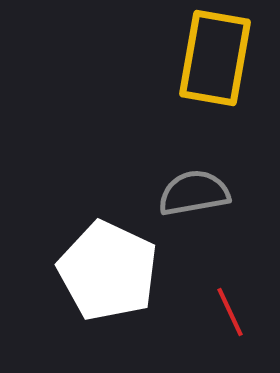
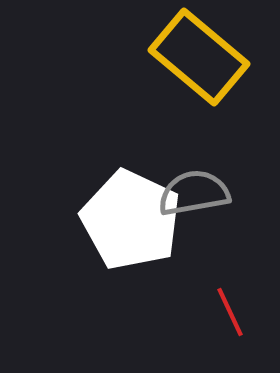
yellow rectangle: moved 16 px left, 1 px up; rotated 60 degrees counterclockwise
white pentagon: moved 23 px right, 51 px up
